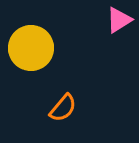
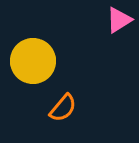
yellow circle: moved 2 px right, 13 px down
